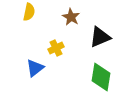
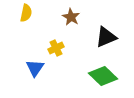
yellow semicircle: moved 3 px left, 1 px down
black triangle: moved 6 px right
blue triangle: rotated 18 degrees counterclockwise
green diamond: moved 2 px right, 1 px up; rotated 56 degrees counterclockwise
